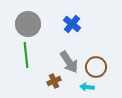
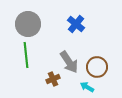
blue cross: moved 4 px right
brown circle: moved 1 px right
brown cross: moved 1 px left, 2 px up
cyan arrow: rotated 24 degrees clockwise
